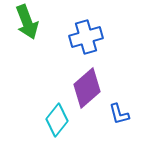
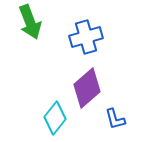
green arrow: moved 3 px right
blue L-shape: moved 4 px left, 5 px down
cyan diamond: moved 2 px left, 2 px up
